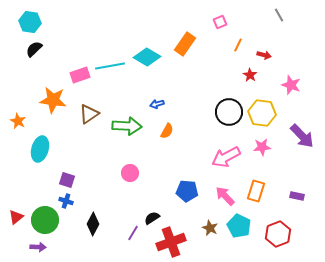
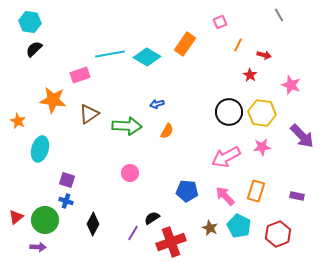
cyan line at (110, 66): moved 12 px up
